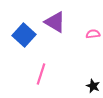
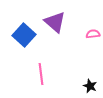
purple triangle: rotated 10 degrees clockwise
pink line: rotated 25 degrees counterclockwise
black star: moved 3 px left
